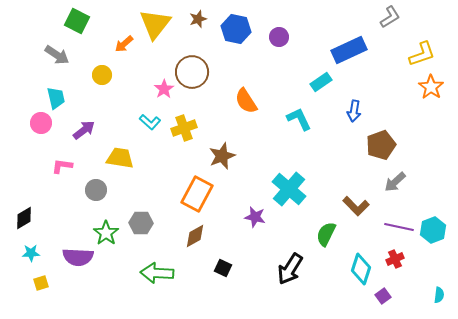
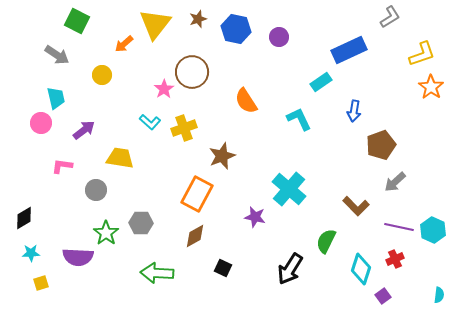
cyan hexagon at (433, 230): rotated 15 degrees counterclockwise
green semicircle at (326, 234): moved 7 px down
